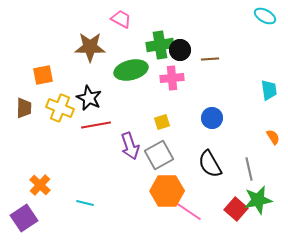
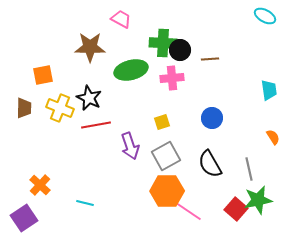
green cross: moved 3 px right, 2 px up; rotated 12 degrees clockwise
gray square: moved 7 px right, 1 px down
